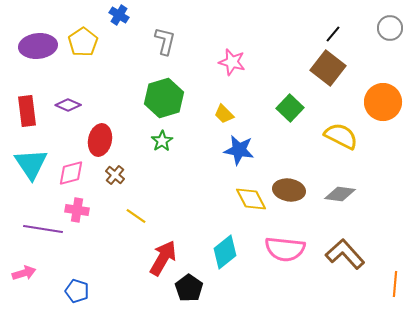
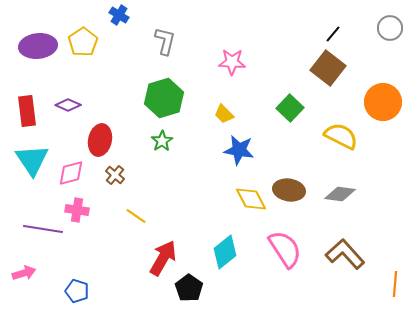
pink star: rotated 12 degrees counterclockwise
cyan triangle: moved 1 px right, 4 px up
pink semicircle: rotated 129 degrees counterclockwise
